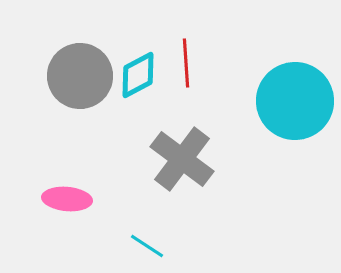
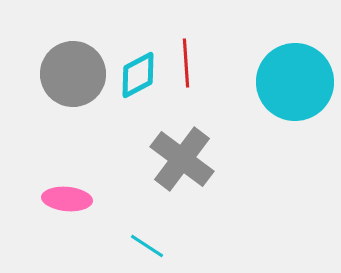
gray circle: moved 7 px left, 2 px up
cyan circle: moved 19 px up
